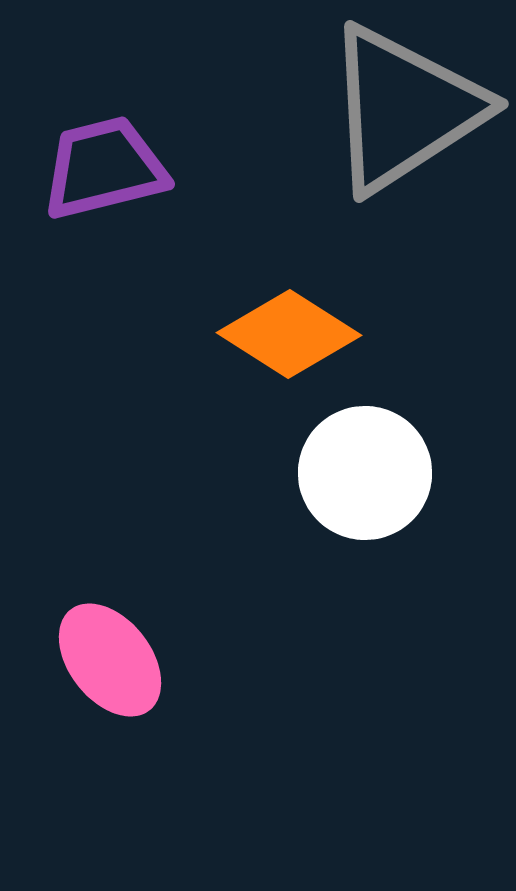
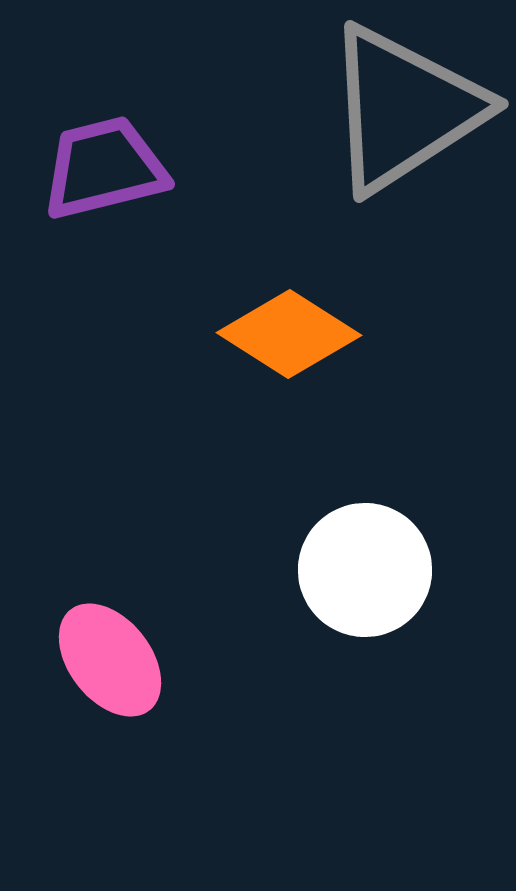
white circle: moved 97 px down
